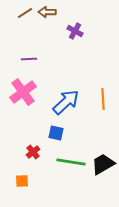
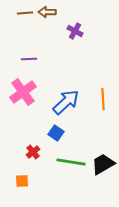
brown line: rotated 28 degrees clockwise
blue square: rotated 21 degrees clockwise
